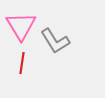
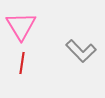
gray L-shape: moved 26 px right, 10 px down; rotated 12 degrees counterclockwise
